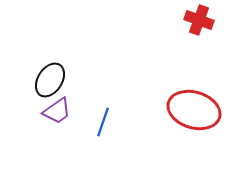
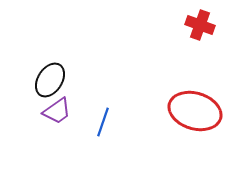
red cross: moved 1 px right, 5 px down
red ellipse: moved 1 px right, 1 px down
